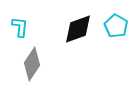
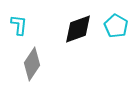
cyan L-shape: moved 1 px left, 2 px up
